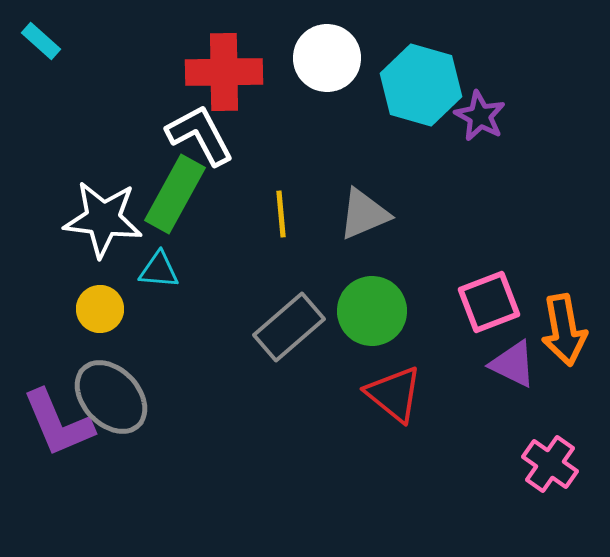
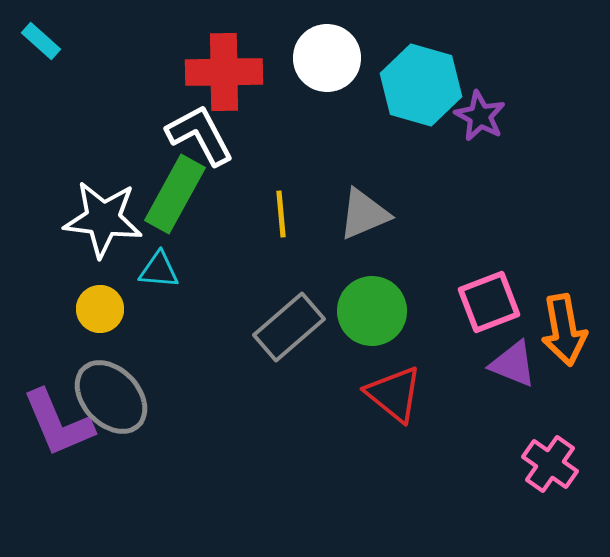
purple triangle: rotated 4 degrees counterclockwise
